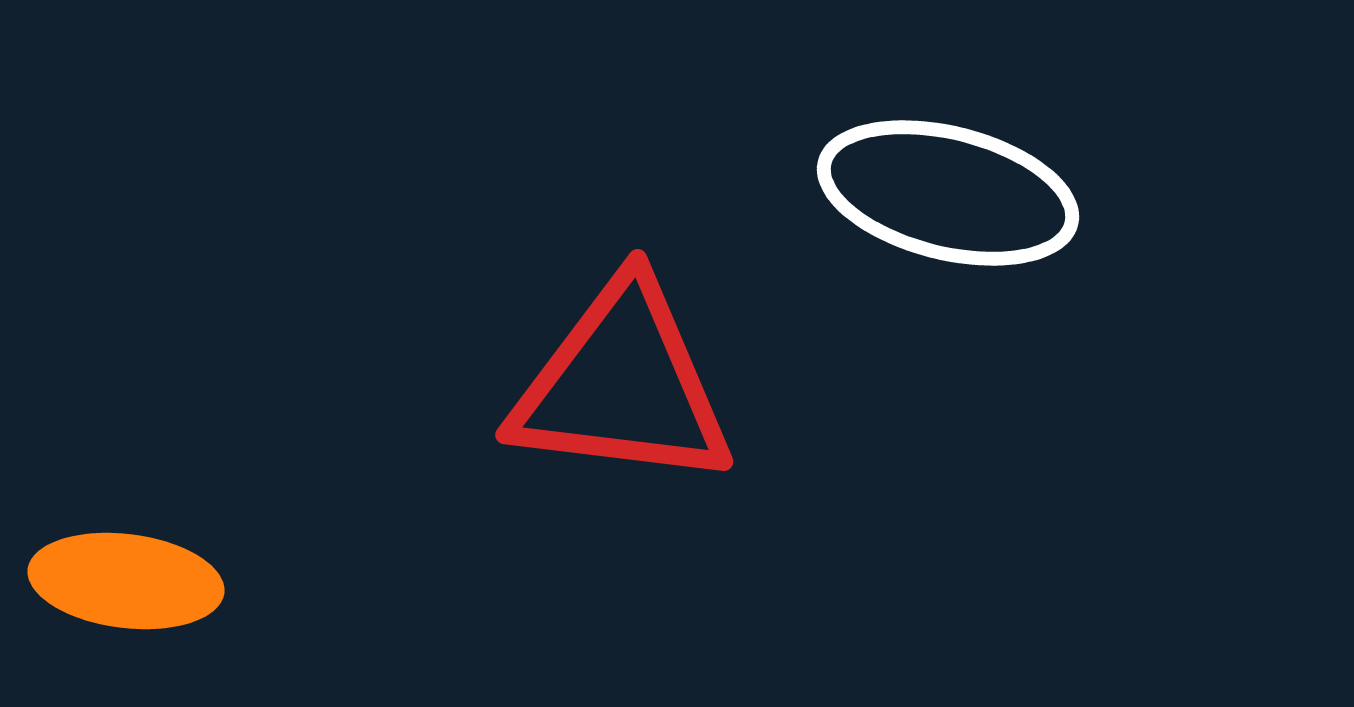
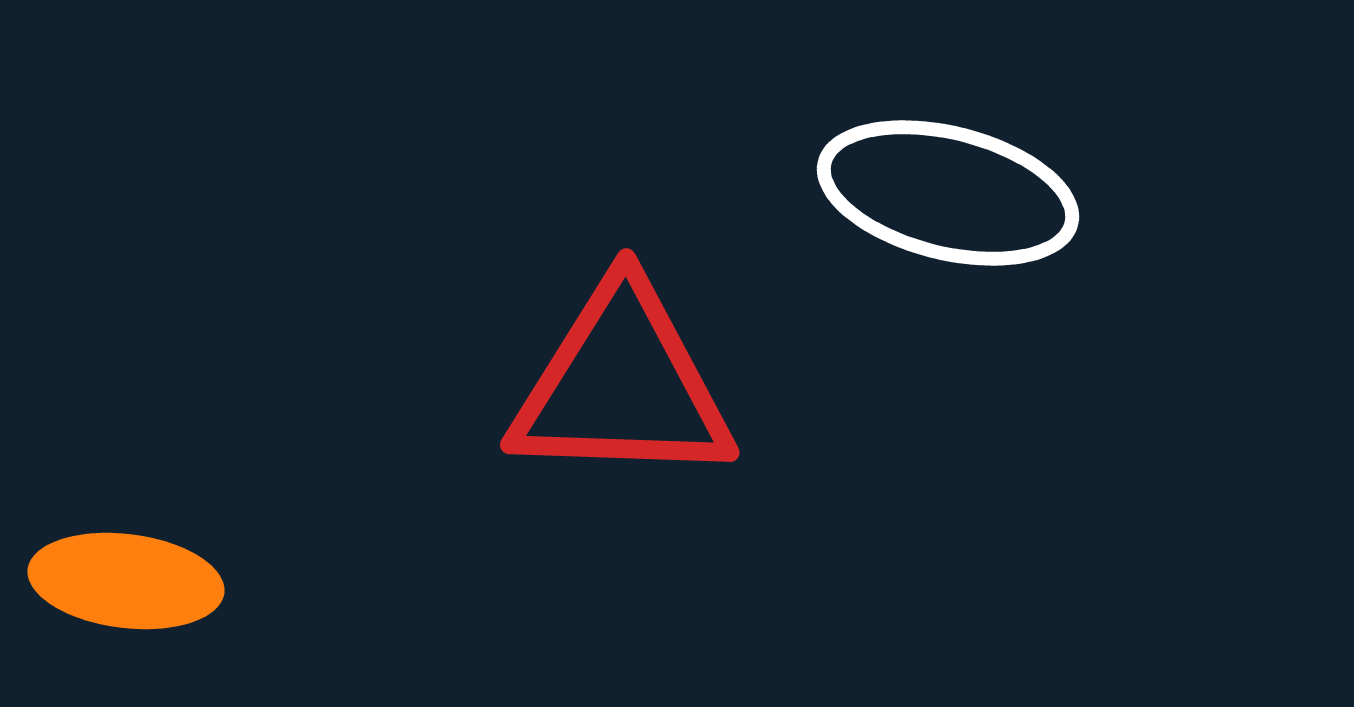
red triangle: rotated 5 degrees counterclockwise
